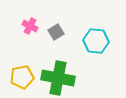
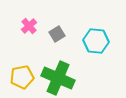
pink cross: moved 1 px left; rotated 21 degrees clockwise
gray square: moved 1 px right, 2 px down
green cross: rotated 12 degrees clockwise
